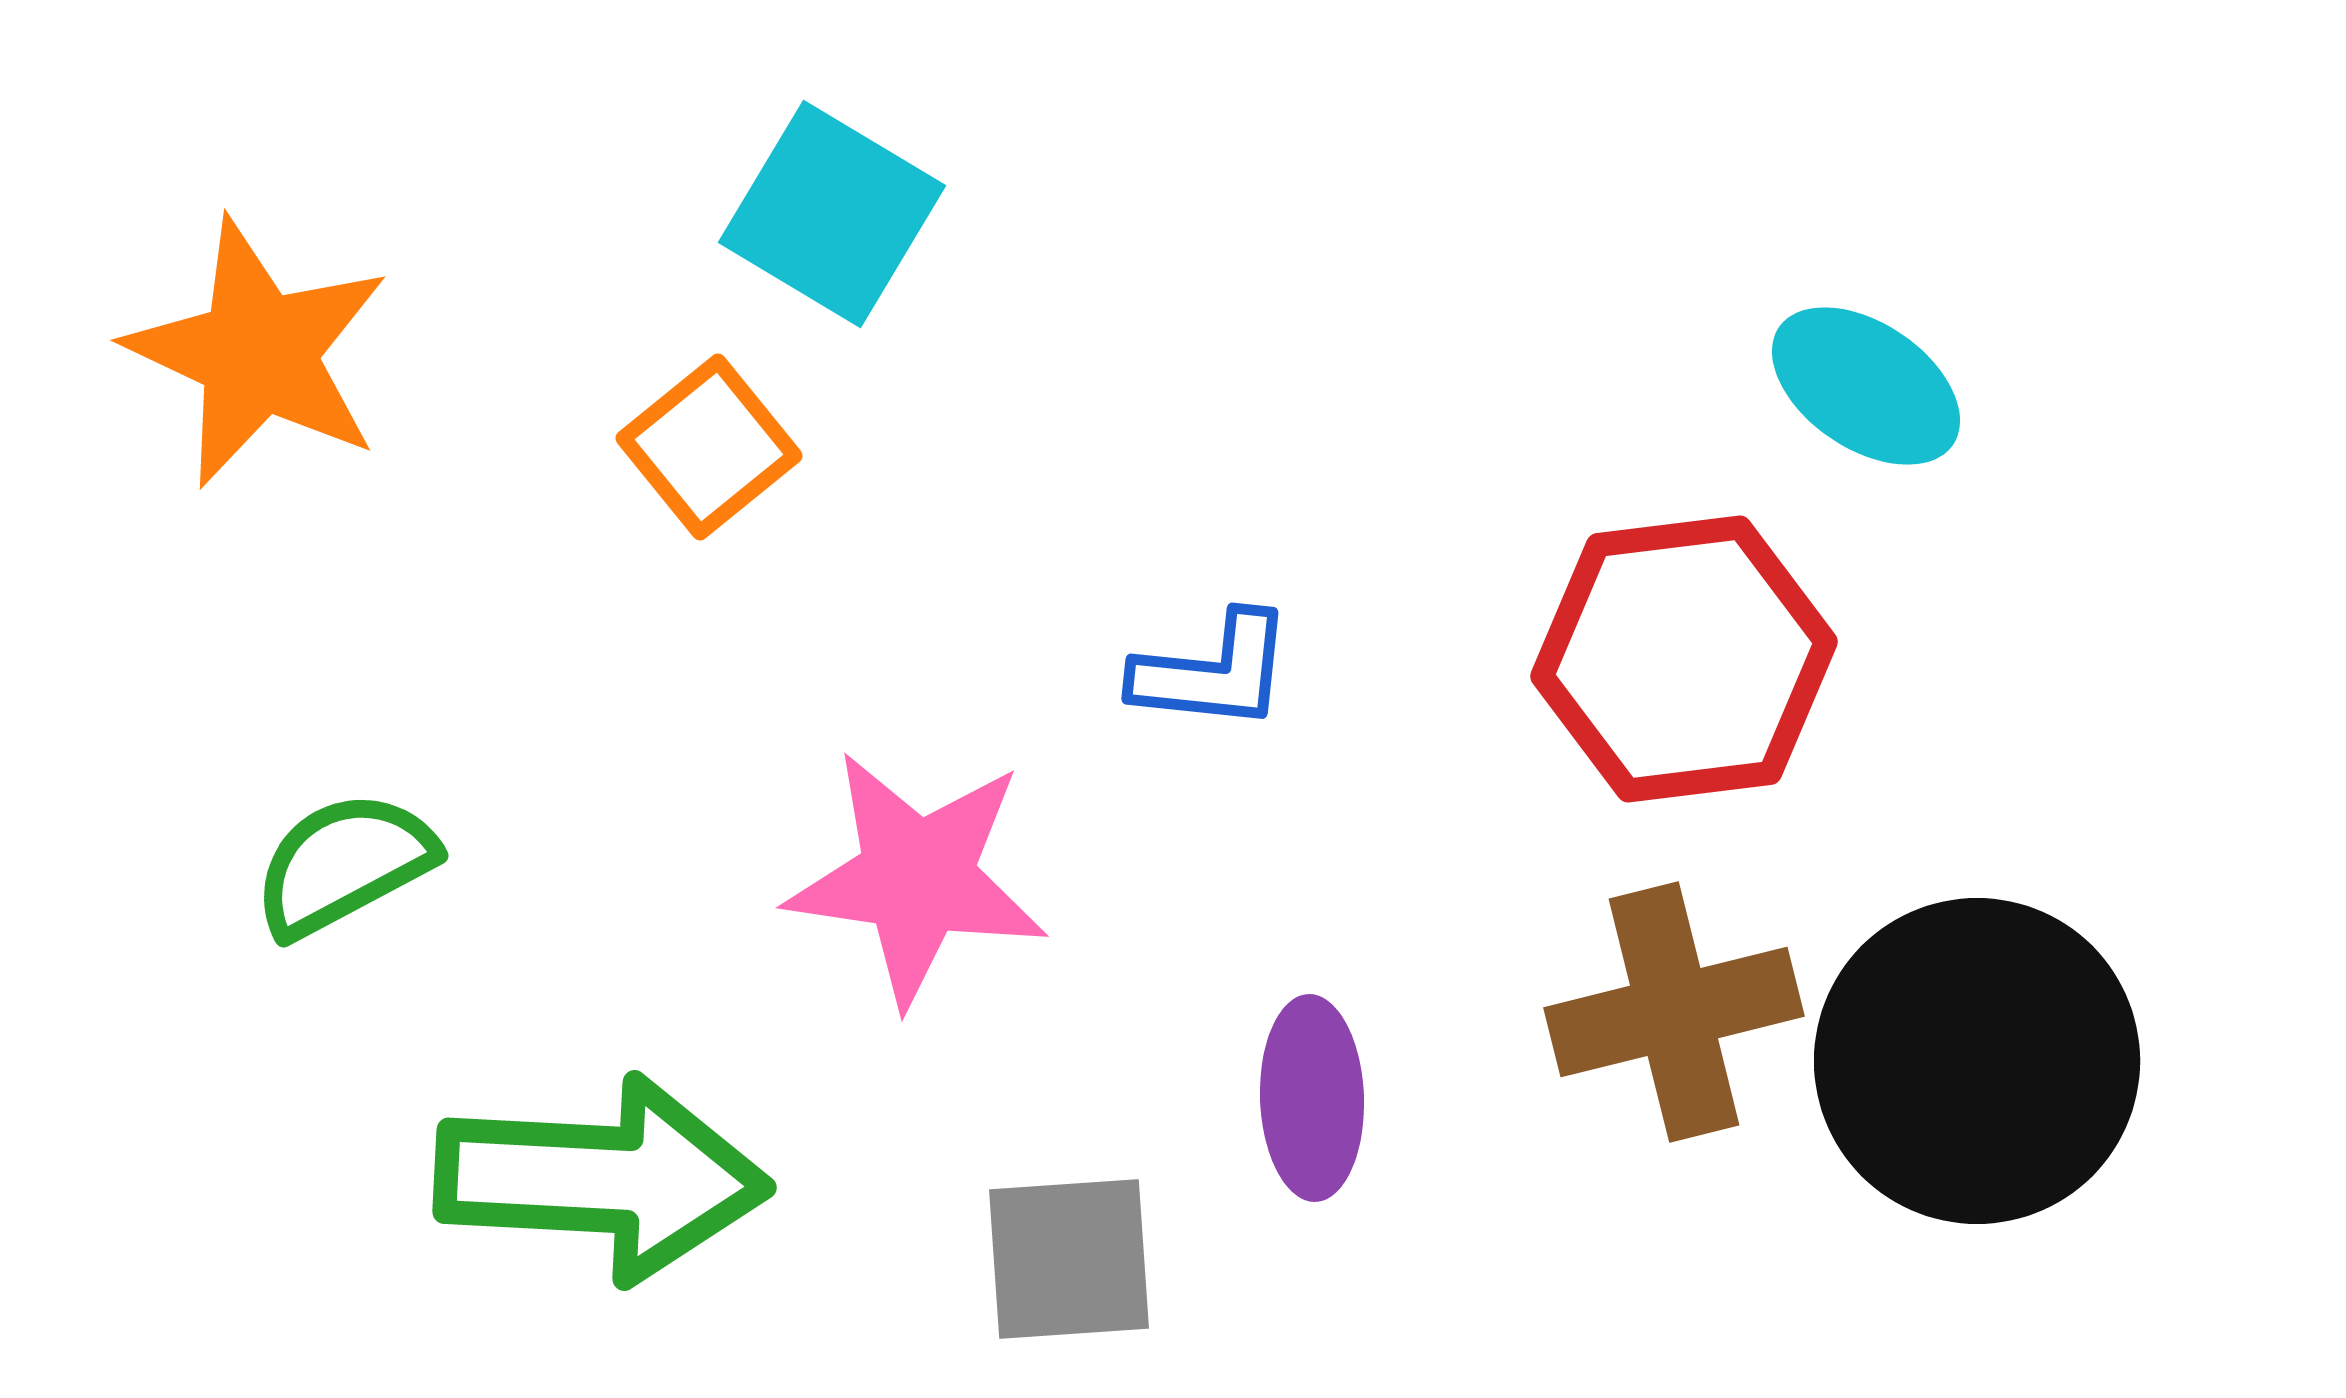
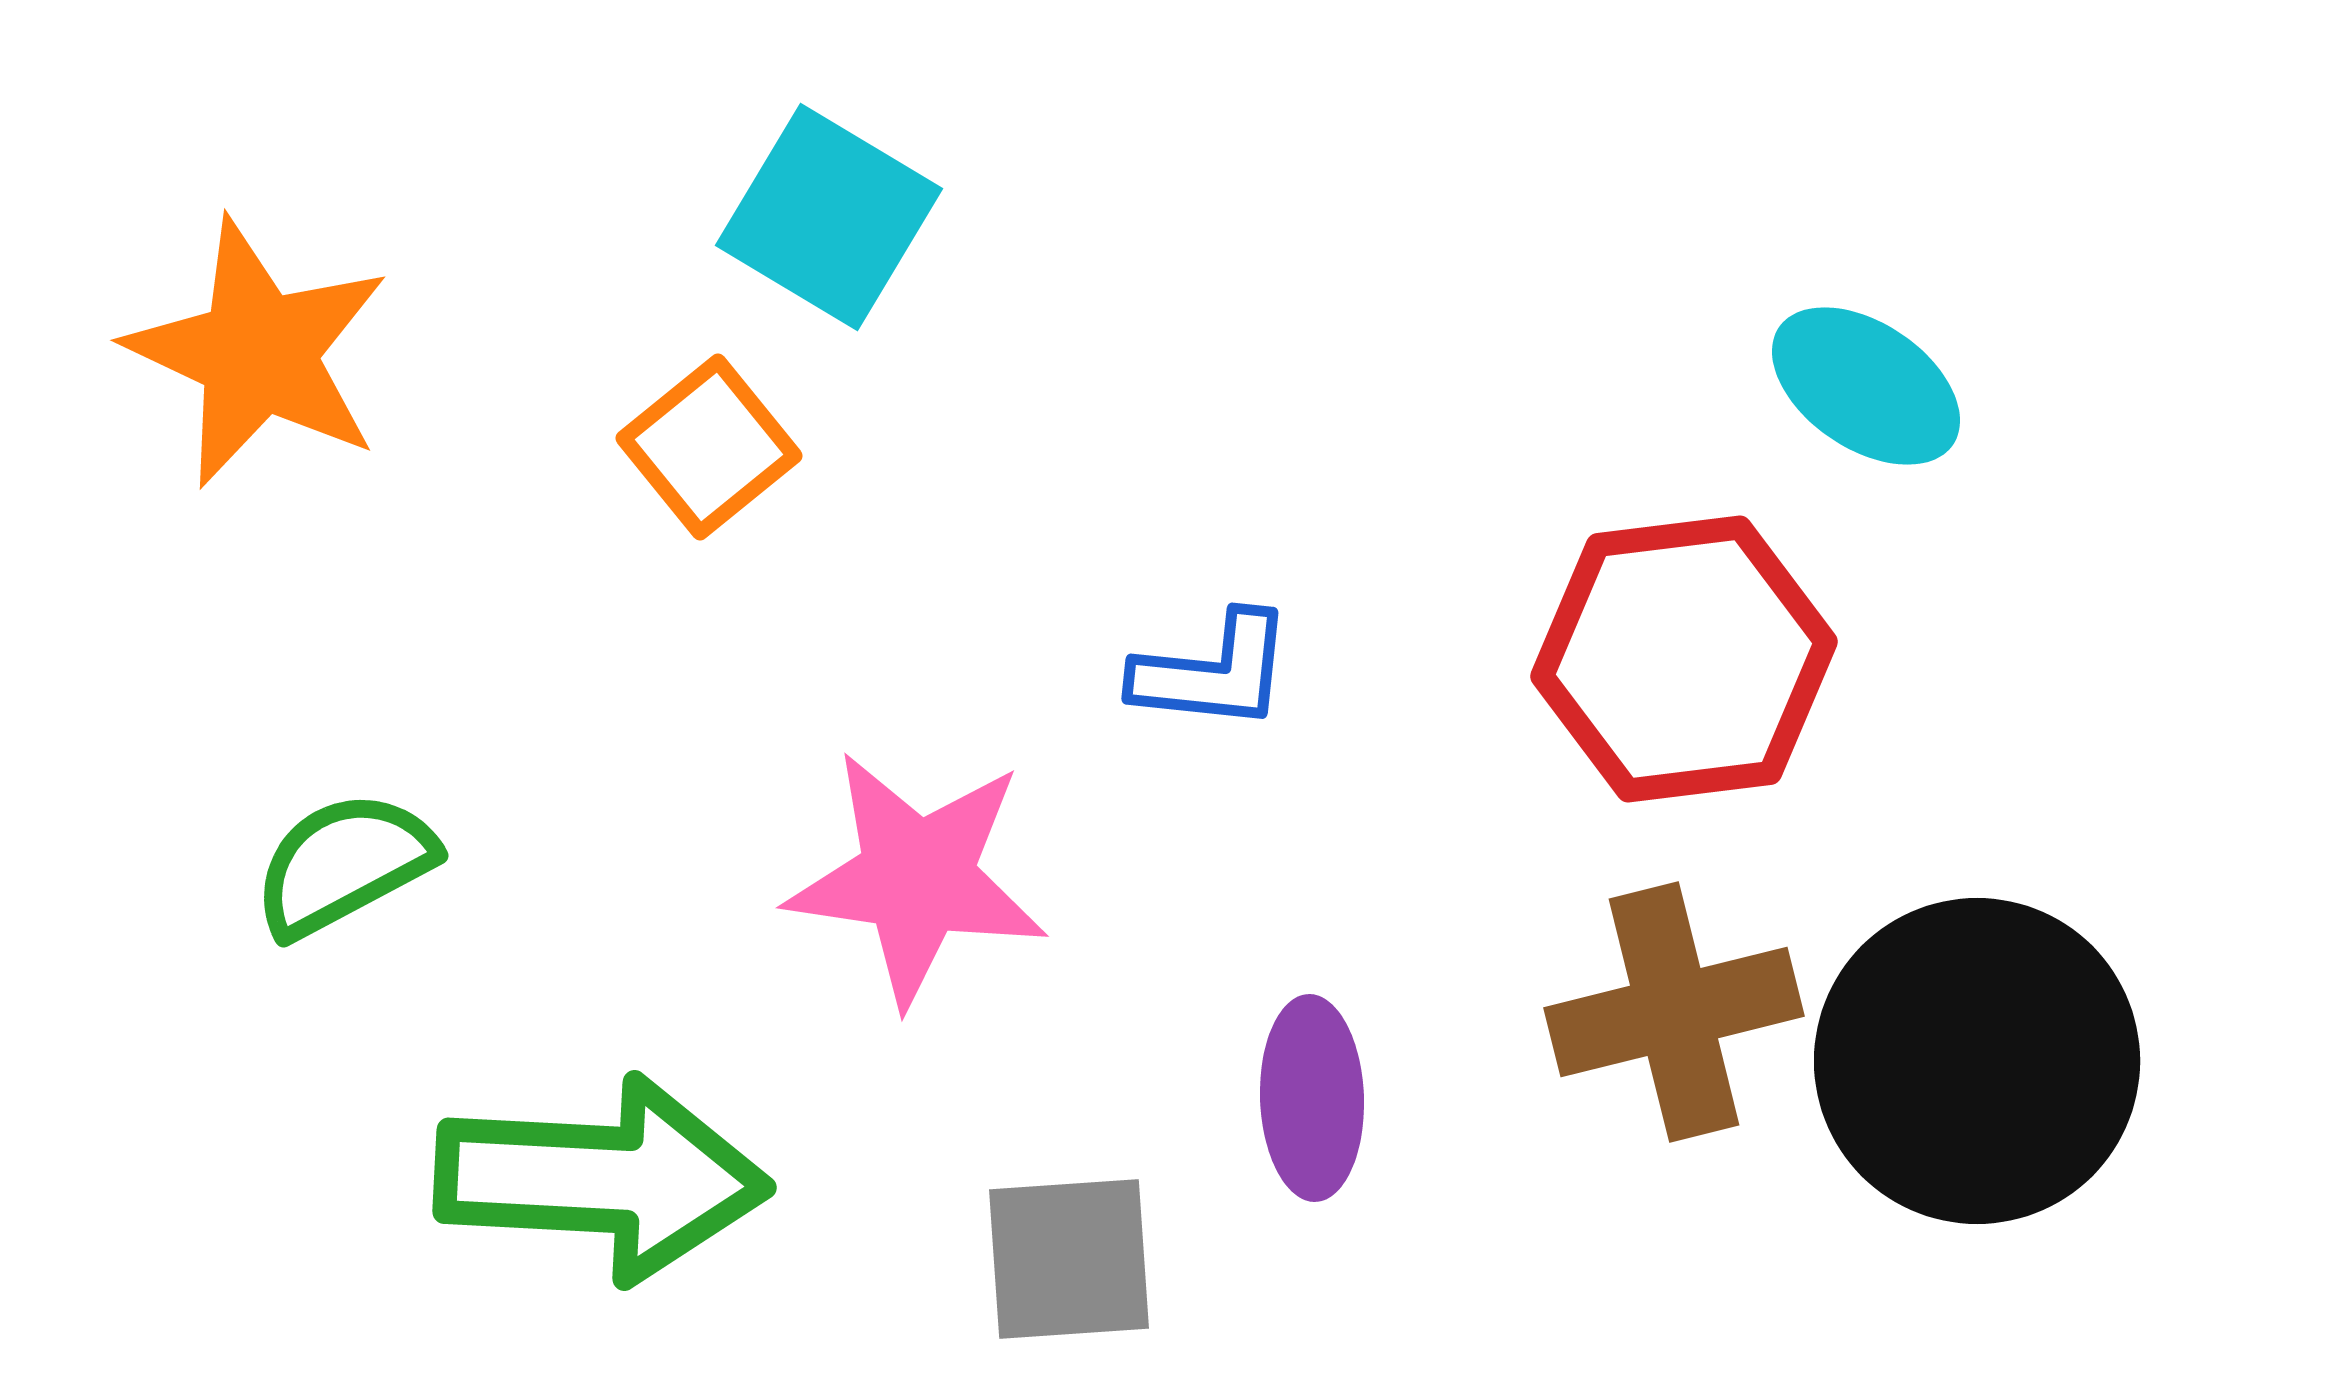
cyan square: moved 3 px left, 3 px down
